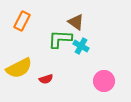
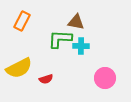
brown triangle: rotated 24 degrees counterclockwise
cyan cross: rotated 28 degrees counterclockwise
pink circle: moved 1 px right, 3 px up
